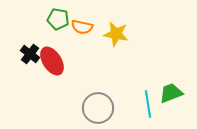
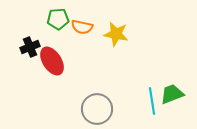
green pentagon: rotated 15 degrees counterclockwise
black cross: moved 7 px up; rotated 30 degrees clockwise
green trapezoid: moved 1 px right, 1 px down
cyan line: moved 4 px right, 3 px up
gray circle: moved 1 px left, 1 px down
